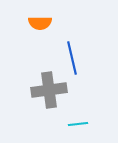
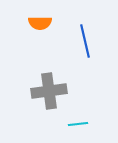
blue line: moved 13 px right, 17 px up
gray cross: moved 1 px down
